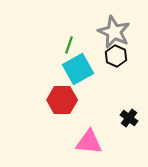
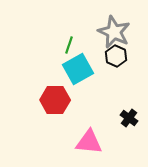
red hexagon: moved 7 px left
